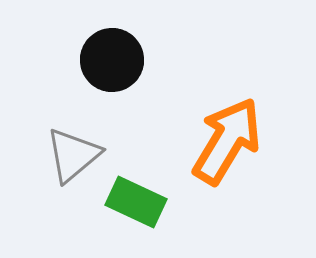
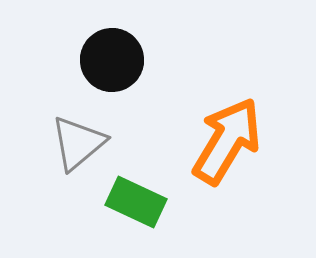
gray triangle: moved 5 px right, 12 px up
